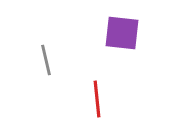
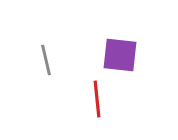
purple square: moved 2 px left, 22 px down
